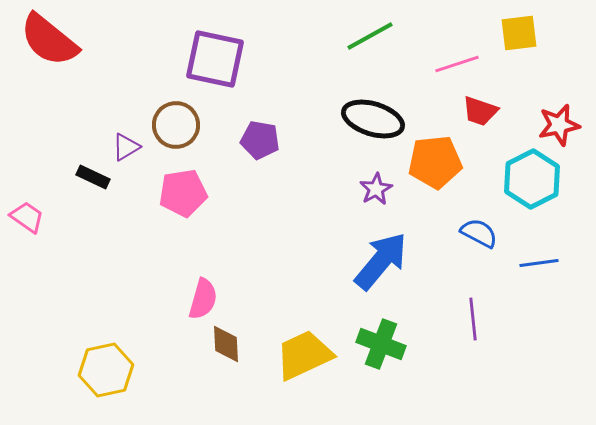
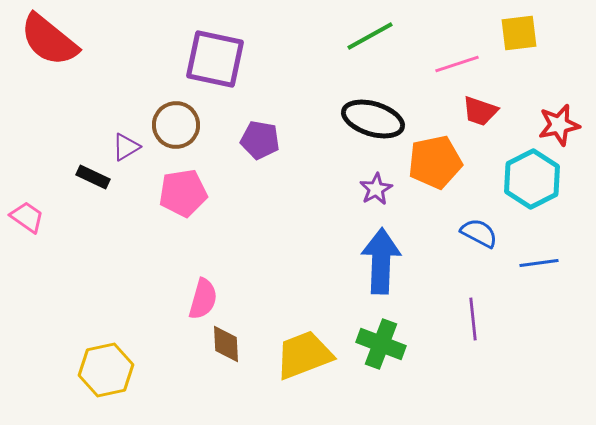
orange pentagon: rotated 6 degrees counterclockwise
blue arrow: rotated 38 degrees counterclockwise
yellow trapezoid: rotated 4 degrees clockwise
